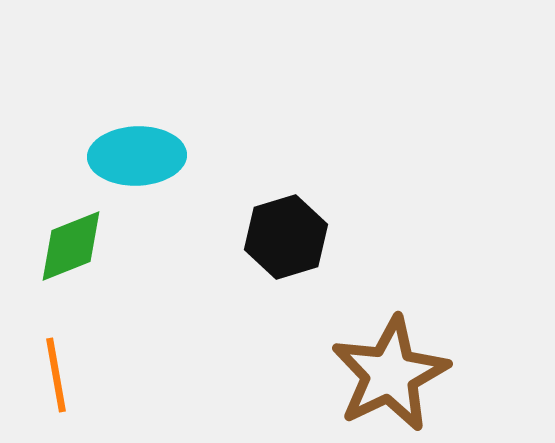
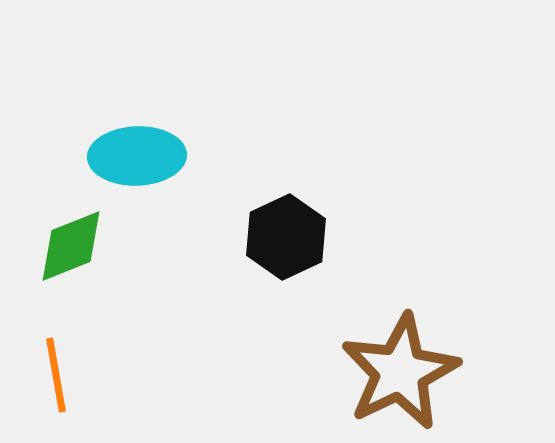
black hexagon: rotated 8 degrees counterclockwise
brown star: moved 10 px right, 2 px up
